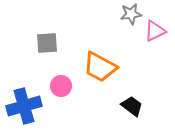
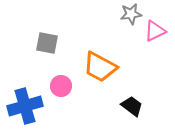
gray square: rotated 15 degrees clockwise
blue cross: moved 1 px right
